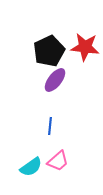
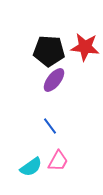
black pentagon: rotated 28 degrees clockwise
purple ellipse: moved 1 px left
blue line: rotated 42 degrees counterclockwise
pink trapezoid: rotated 20 degrees counterclockwise
